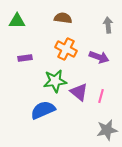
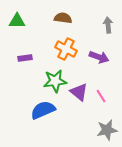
pink line: rotated 48 degrees counterclockwise
